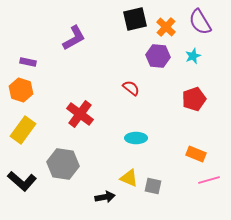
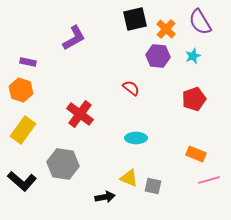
orange cross: moved 2 px down
